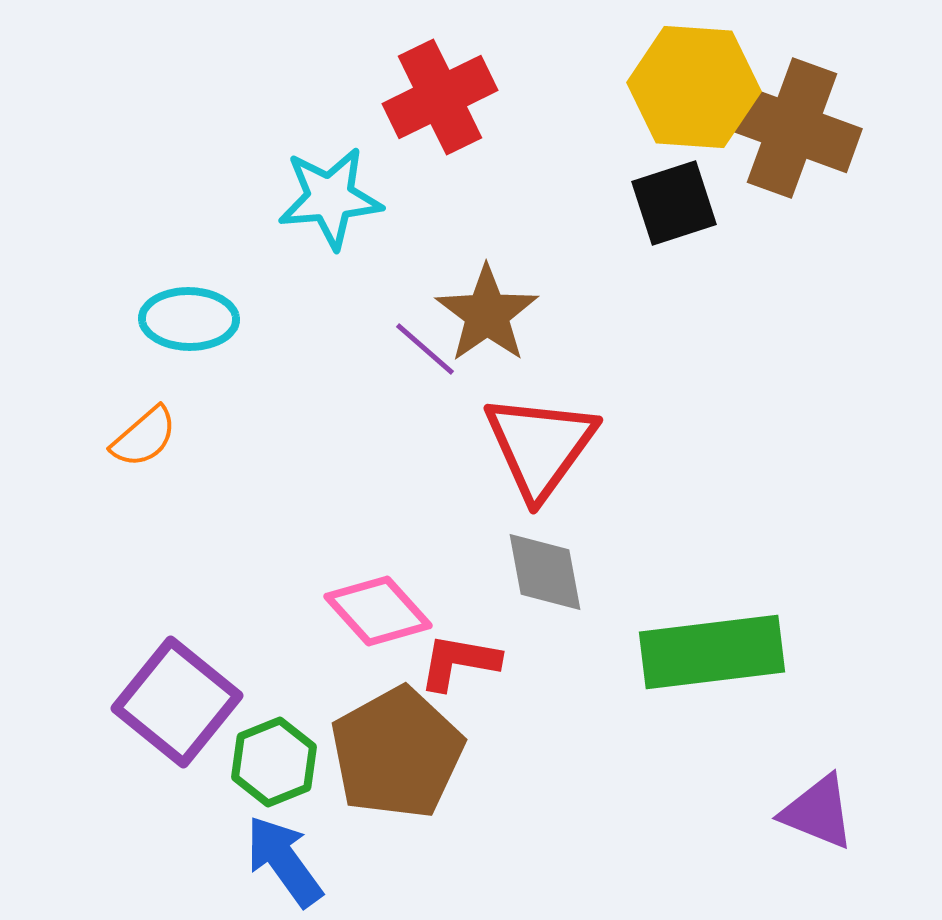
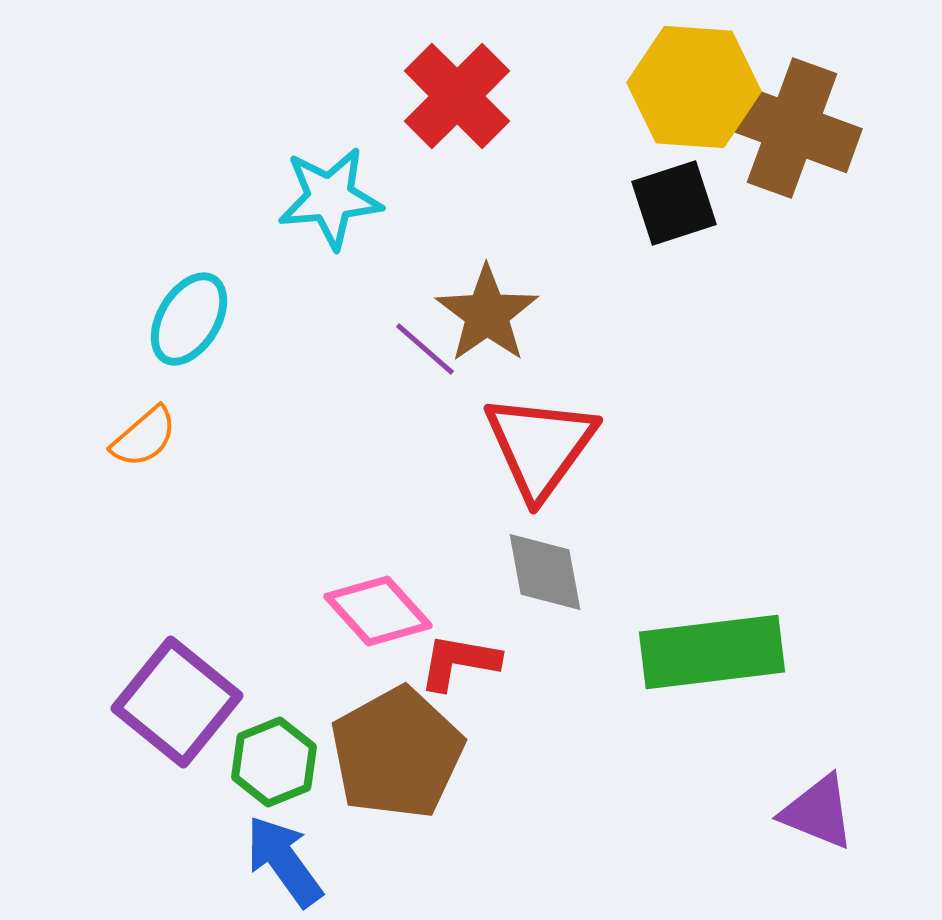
red cross: moved 17 px right, 1 px up; rotated 19 degrees counterclockwise
cyan ellipse: rotated 60 degrees counterclockwise
